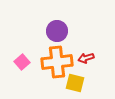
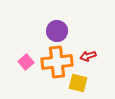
red arrow: moved 2 px right, 2 px up
pink square: moved 4 px right
yellow square: moved 3 px right
